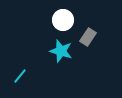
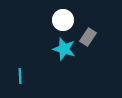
cyan star: moved 3 px right, 2 px up
cyan line: rotated 42 degrees counterclockwise
